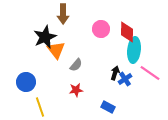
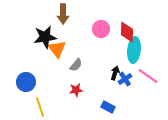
black star: rotated 15 degrees clockwise
orange triangle: moved 1 px right, 1 px up
pink line: moved 2 px left, 3 px down
